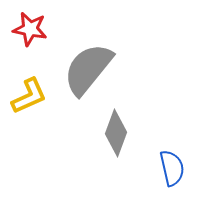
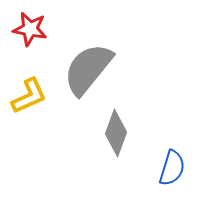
blue semicircle: rotated 30 degrees clockwise
